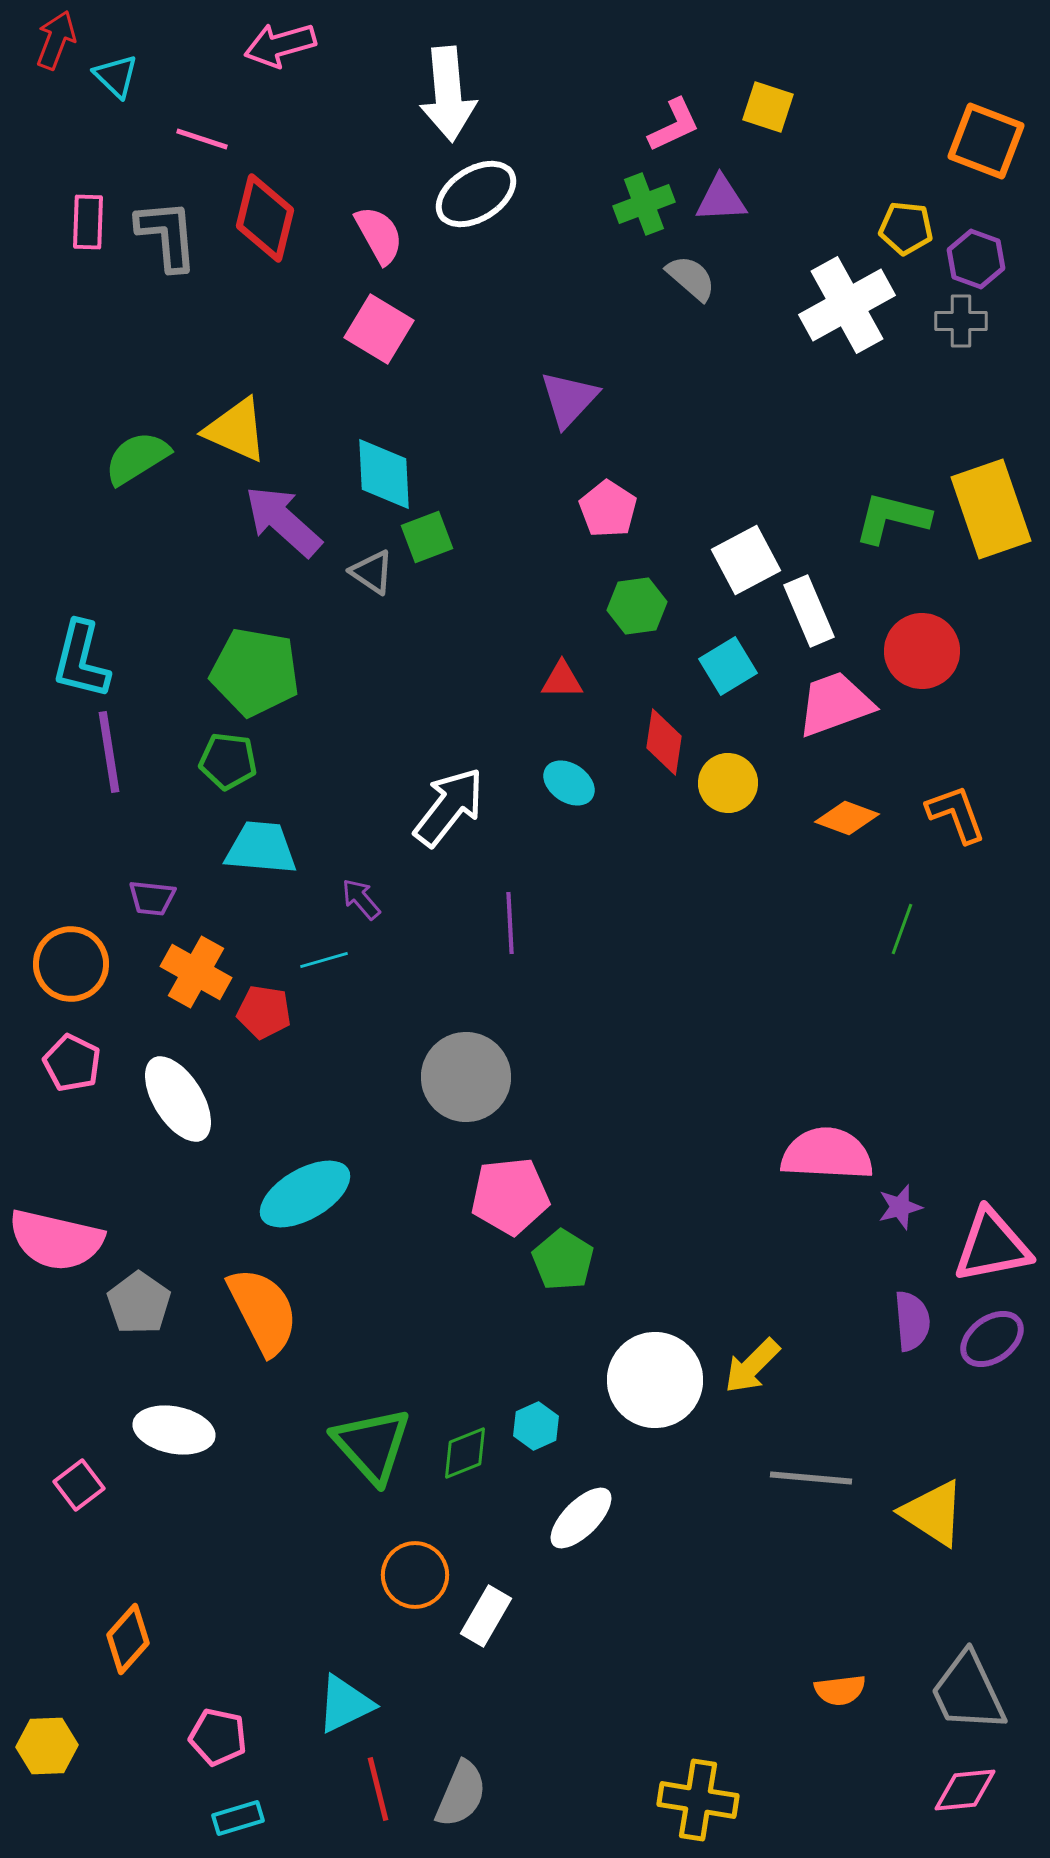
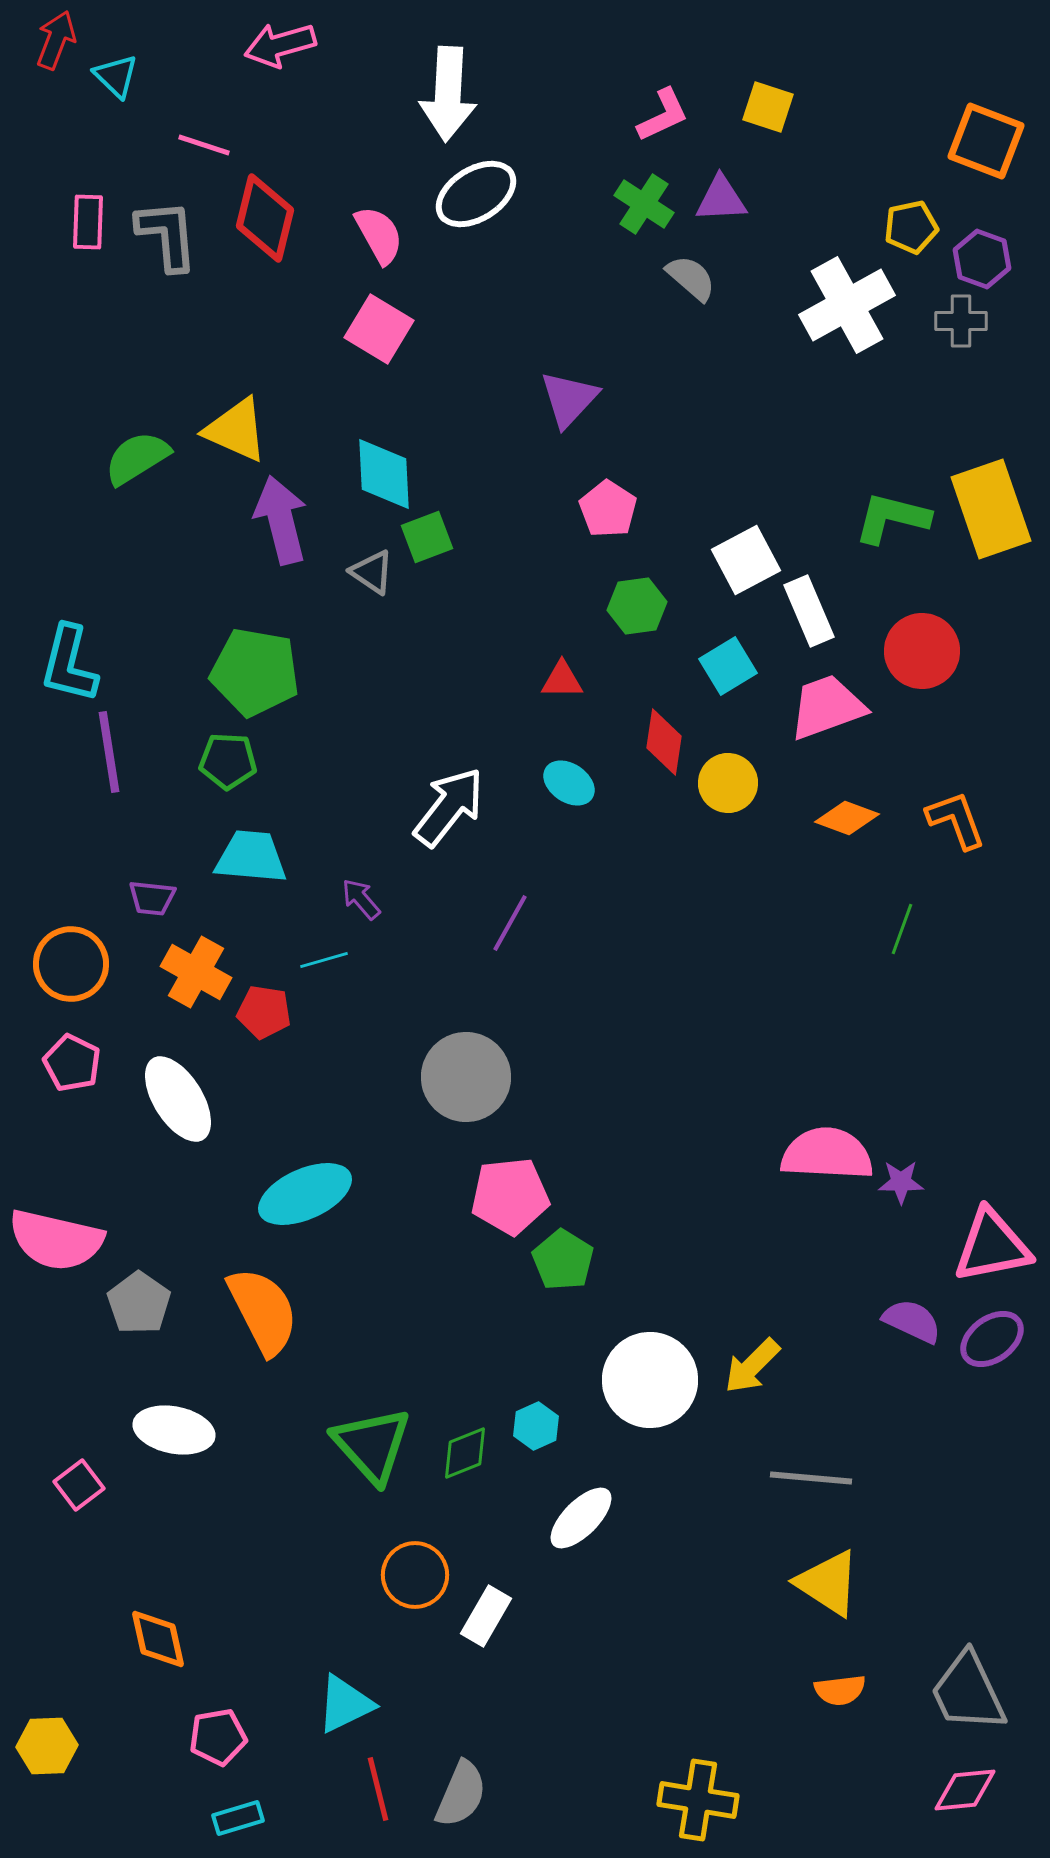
white arrow at (448, 94): rotated 8 degrees clockwise
pink L-shape at (674, 125): moved 11 px left, 10 px up
pink line at (202, 139): moved 2 px right, 6 px down
green cross at (644, 204): rotated 36 degrees counterclockwise
yellow pentagon at (906, 228): moved 5 px right, 1 px up; rotated 18 degrees counterclockwise
purple hexagon at (976, 259): moved 6 px right
purple arrow at (283, 521): moved 2 px left, 1 px up; rotated 34 degrees clockwise
cyan L-shape at (81, 660): moved 12 px left, 4 px down
pink trapezoid at (835, 704): moved 8 px left, 3 px down
green pentagon at (228, 761): rotated 4 degrees counterclockwise
orange L-shape at (956, 814): moved 6 px down
cyan trapezoid at (261, 848): moved 10 px left, 9 px down
purple line at (510, 923): rotated 32 degrees clockwise
cyan ellipse at (305, 1194): rotated 6 degrees clockwise
purple star at (900, 1207): moved 1 px right, 25 px up; rotated 15 degrees clockwise
purple semicircle at (912, 1321): rotated 60 degrees counterclockwise
white circle at (655, 1380): moved 5 px left
yellow triangle at (933, 1513): moved 105 px left, 70 px down
orange diamond at (128, 1639): moved 30 px right; rotated 54 degrees counterclockwise
pink pentagon at (218, 1737): rotated 22 degrees counterclockwise
